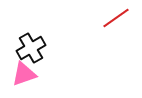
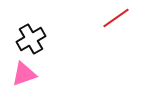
black cross: moved 9 px up
